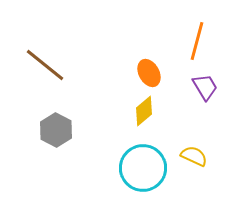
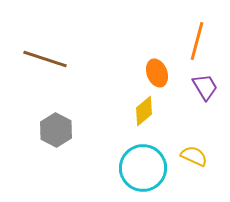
brown line: moved 6 px up; rotated 21 degrees counterclockwise
orange ellipse: moved 8 px right; rotated 8 degrees clockwise
